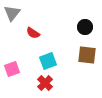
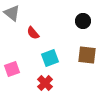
gray triangle: rotated 30 degrees counterclockwise
black circle: moved 2 px left, 6 px up
red semicircle: rotated 16 degrees clockwise
cyan square: moved 2 px right, 3 px up
